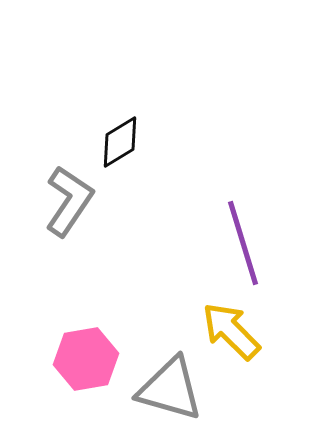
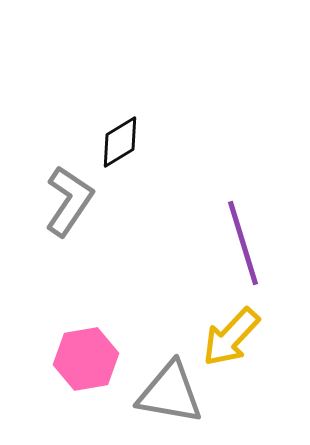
yellow arrow: moved 6 px down; rotated 92 degrees counterclockwise
gray triangle: moved 4 px down; rotated 6 degrees counterclockwise
